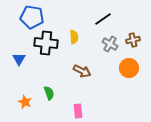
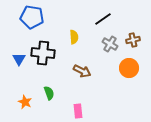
black cross: moved 3 px left, 10 px down
